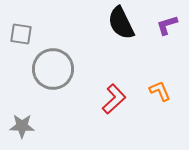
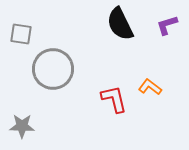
black semicircle: moved 1 px left, 1 px down
orange L-shape: moved 10 px left, 4 px up; rotated 30 degrees counterclockwise
red L-shape: rotated 60 degrees counterclockwise
